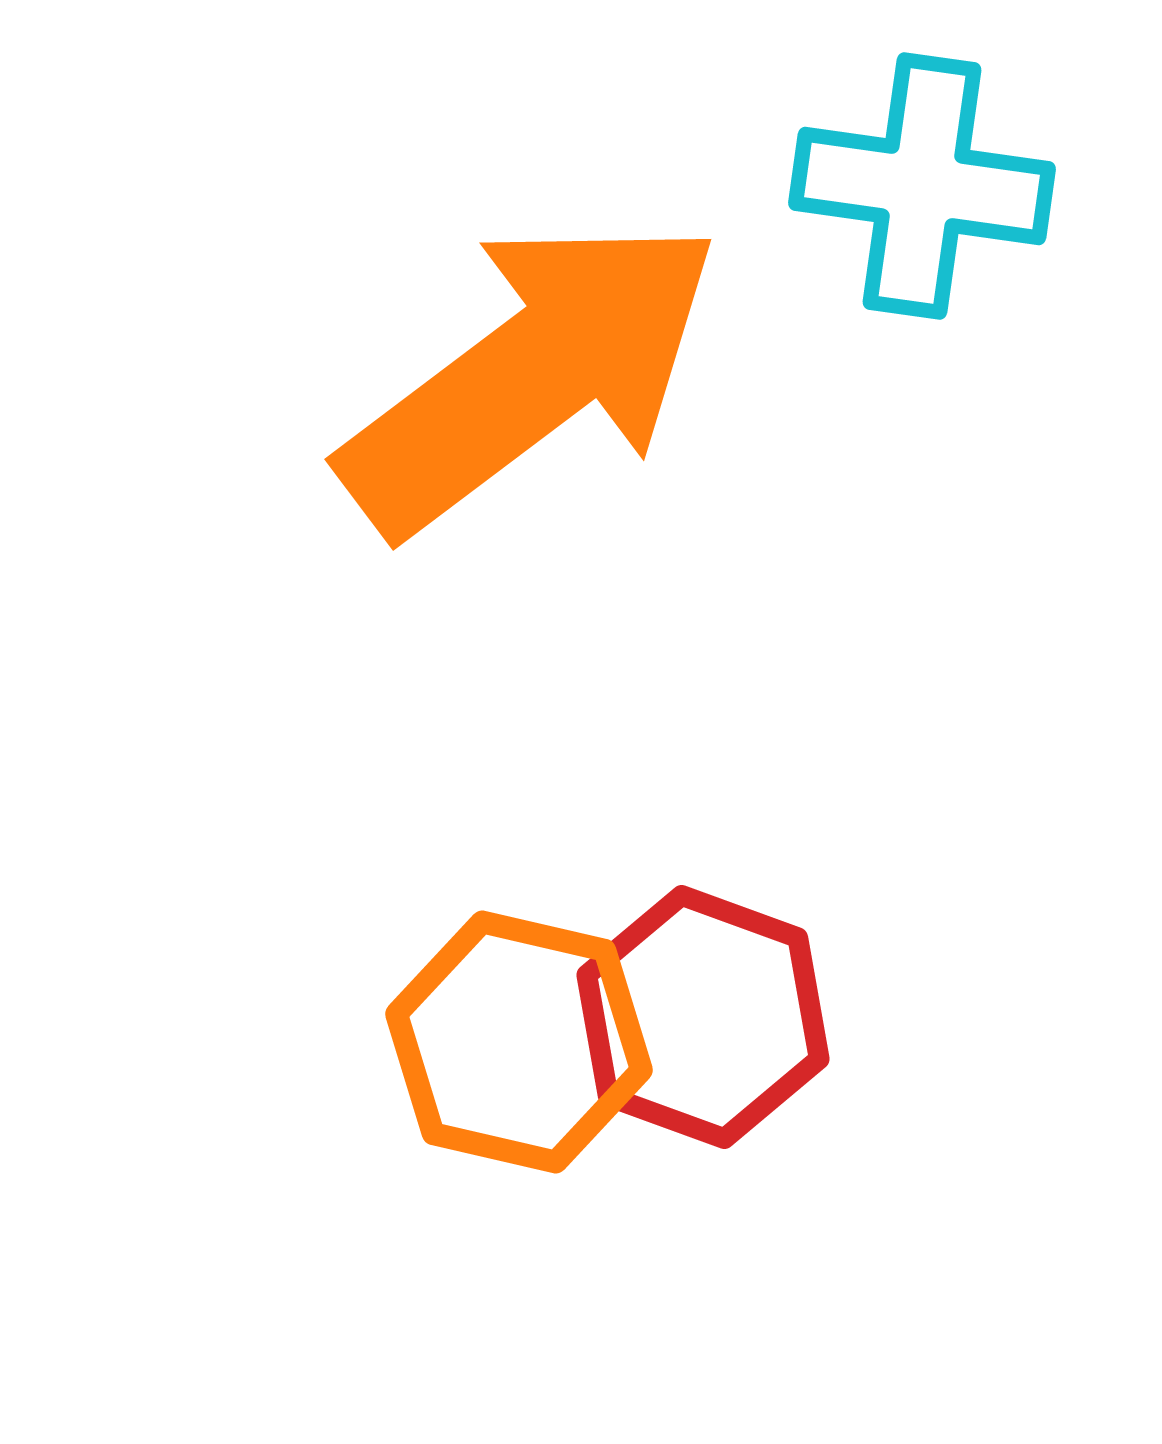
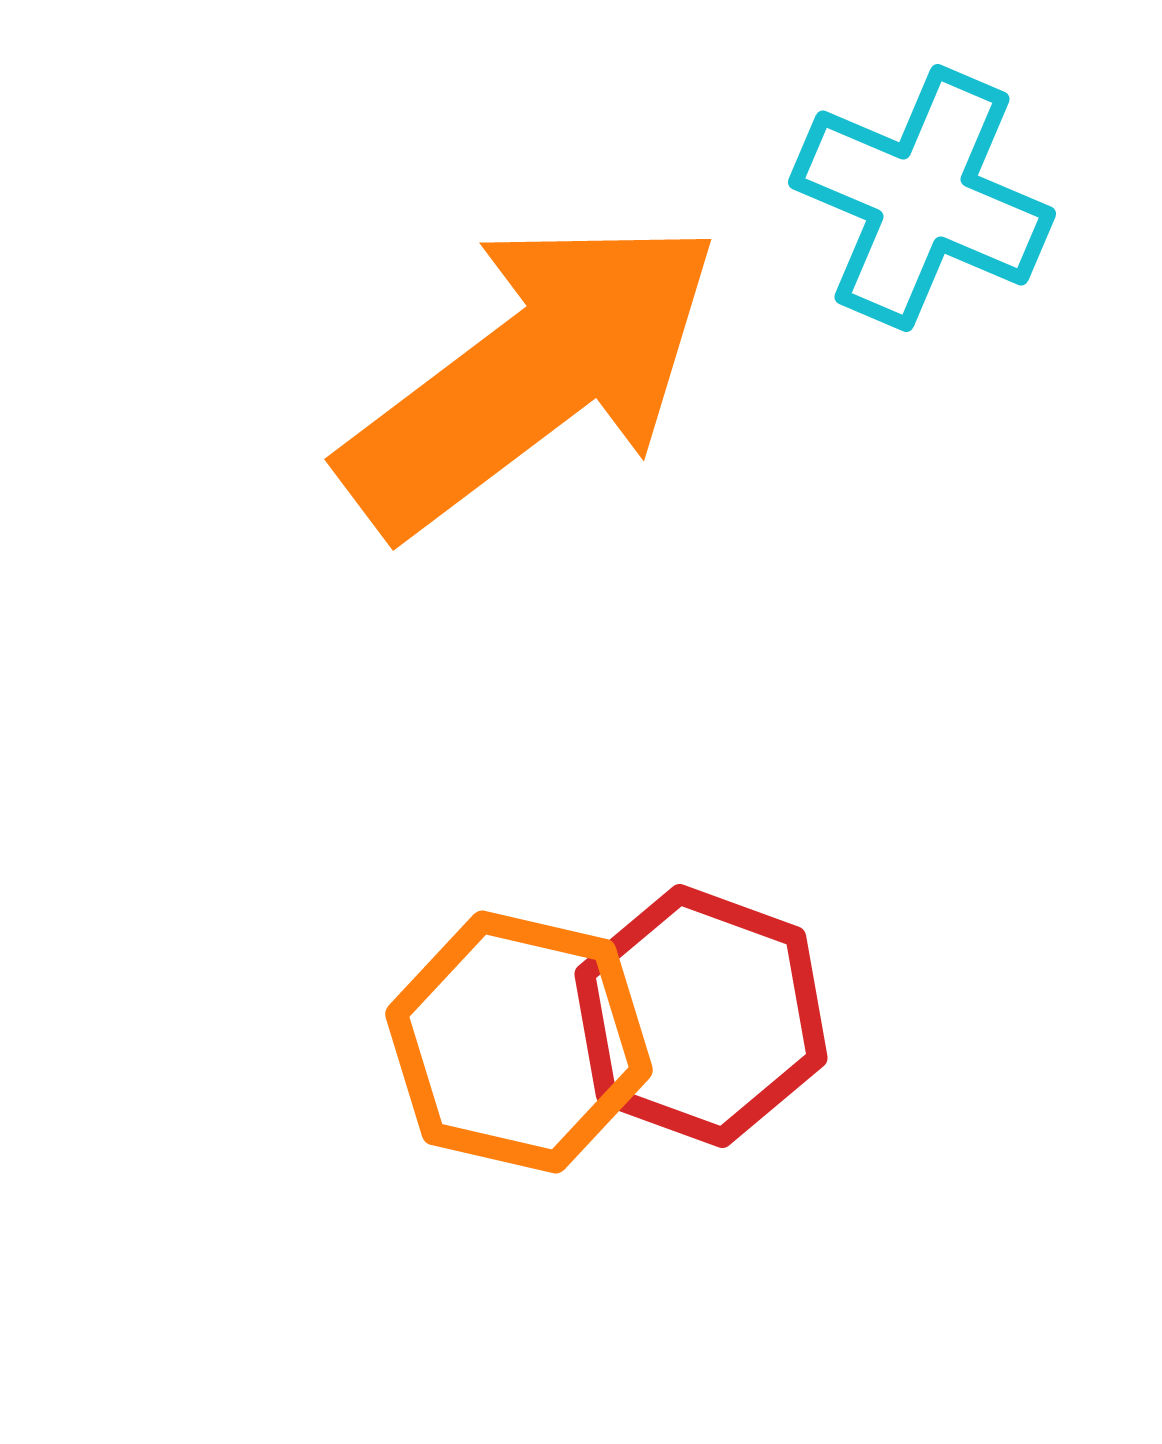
cyan cross: moved 12 px down; rotated 15 degrees clockwise
red hexagon: moved 2 px left, 1 px up
